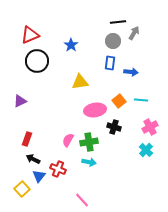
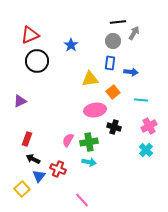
yellow triangle: moved 10 px right, 3 px up
orange square: moved 6 px left, 9 px up
pink cross: moved 1 px left, 1 px up
